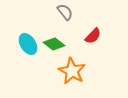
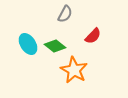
gray semicircle: moved 2 px down; rotated 66 degrees clockwise
green diamond: moved 1 px right, 2 px down
orange star: moved 2 px right, 1 px up
